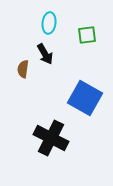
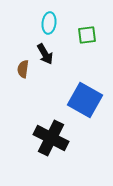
blue square: moved 2 px down
